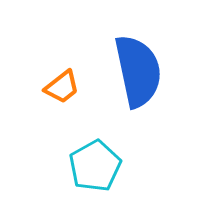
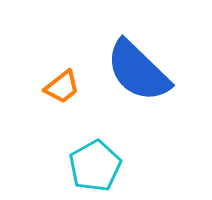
blue semicircle: rotated 146 degrees clockwise
